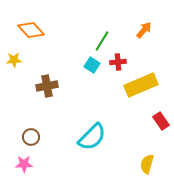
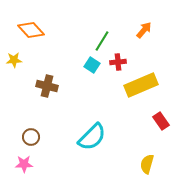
brown cross: rotated 25 degrees clockwise
